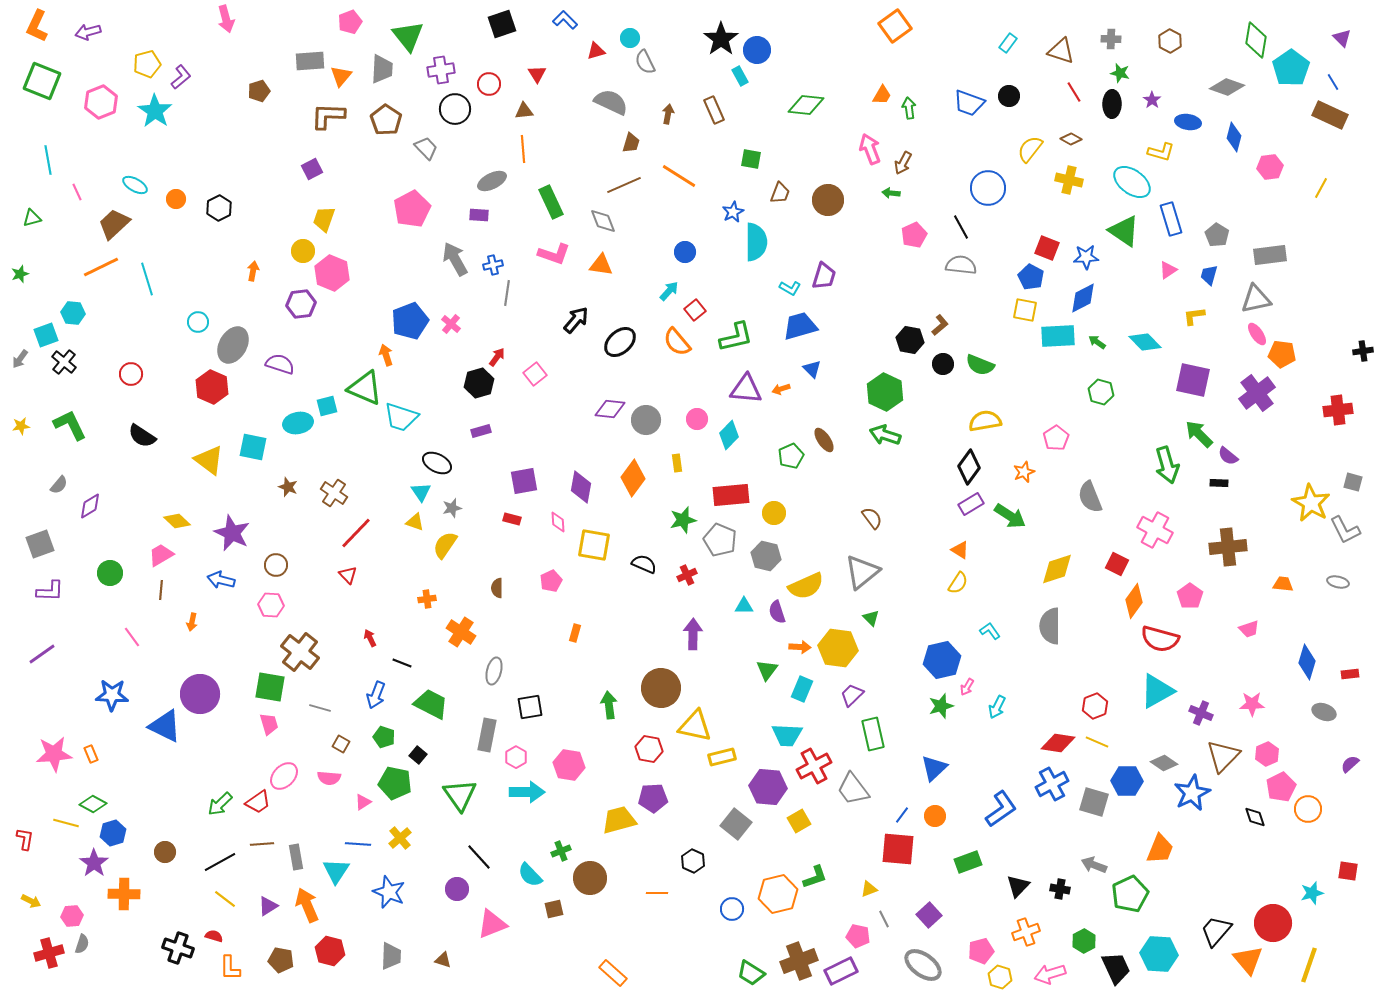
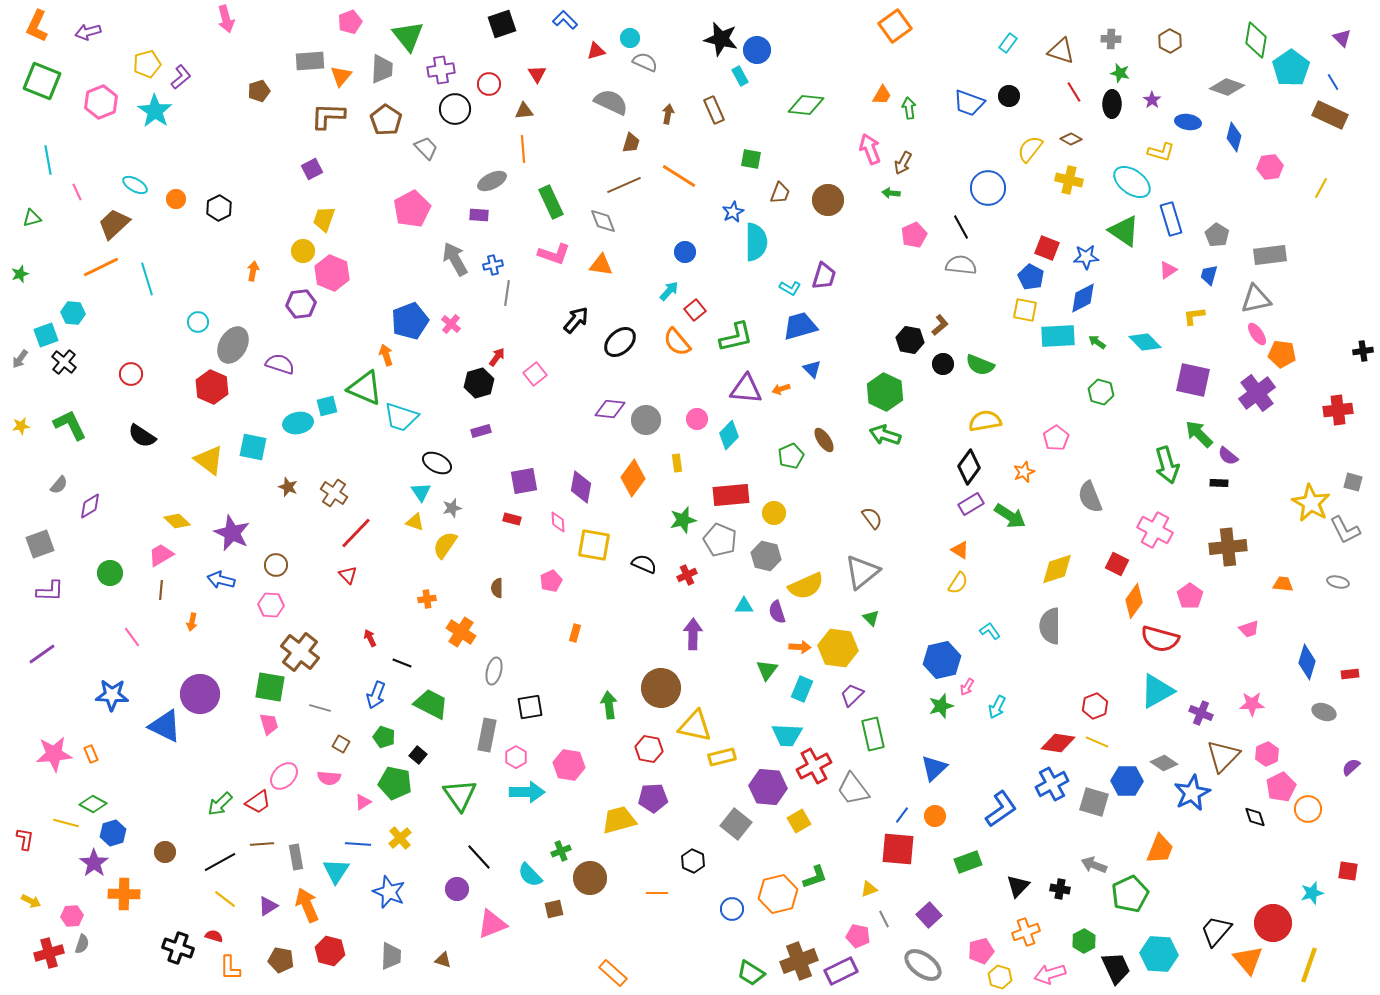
black star at (721, 39): rotated 24 degrees counterclockwise
gray semicircle at (645, 62): rotated 140 degrees clockwise
purple semicircle at (1350, 764): moved 1 px right, 3 px down
